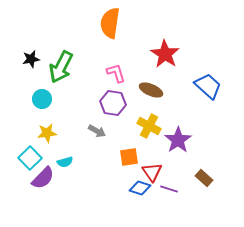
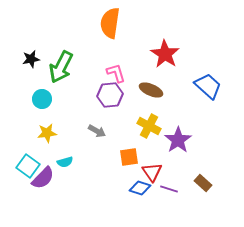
purple hexagon: moved 3 px left, 8 px up; rotated 15 degrees counterclockwise
cyan square: moved 2 px left, 8 px down; rotated 10 degrees counterclockwise
brown rectangle: moved 1 px left, 5 px down
